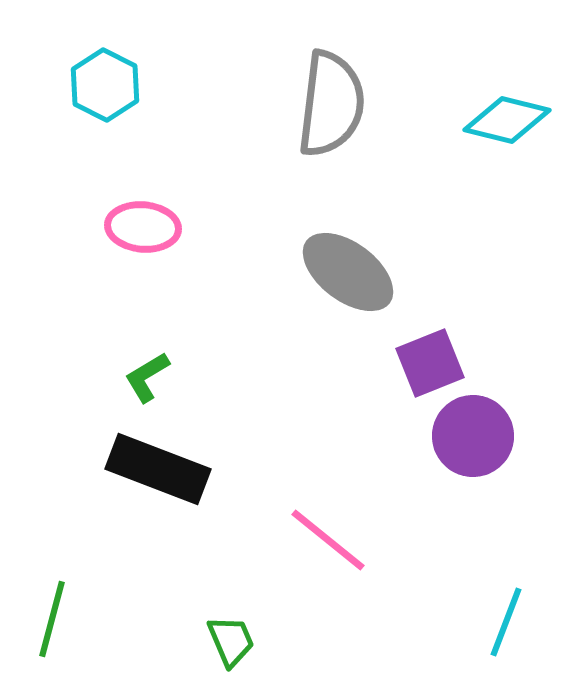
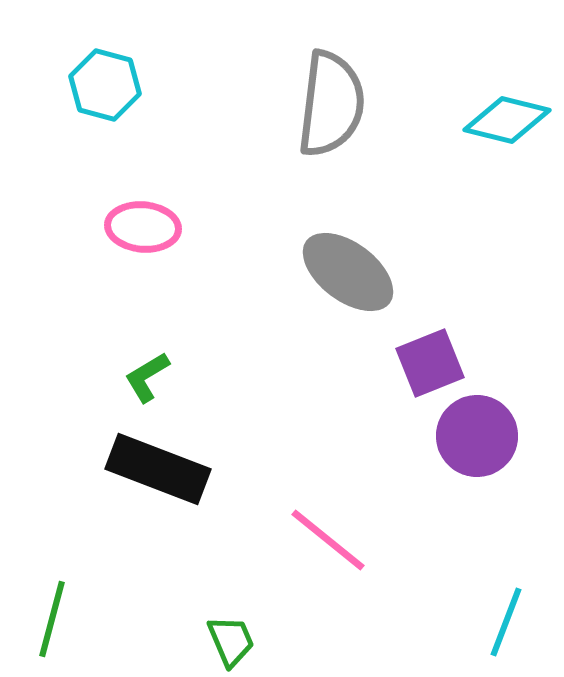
cyan hexagon: rotated 12 degrees counterclockwise
purple circle: moved 4 px right
